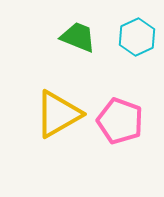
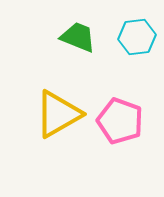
cyan hexagon: rotated 18 degrees clockwise
